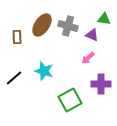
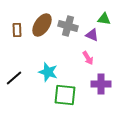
brown rectangle: moved 7 px up
pink arrow: rotated 80 degrees counterclockwise
cyan star: moved 4 px right, 1 px down
green square: moved 5 px left, 5 px up; rotated 35 degrees clockwise
